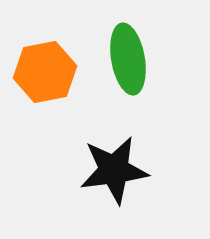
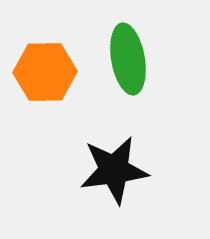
orange hexagon: rotated 10 degrees clockwise
